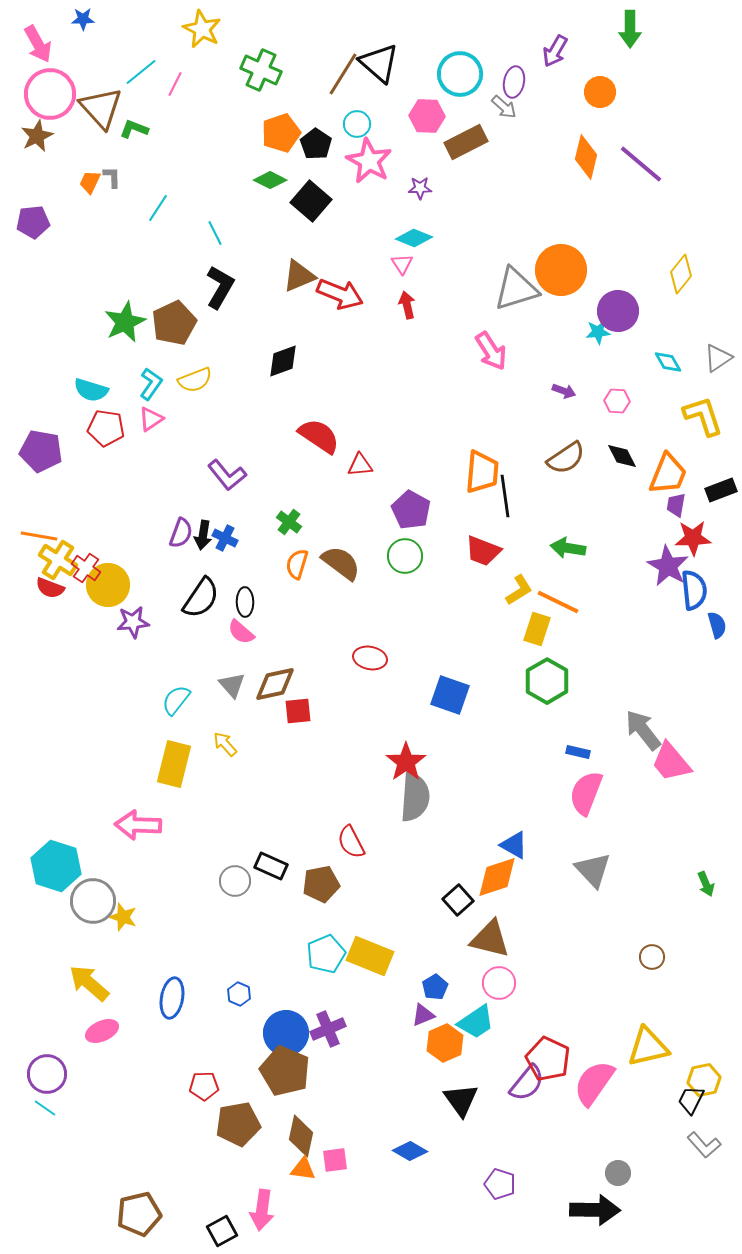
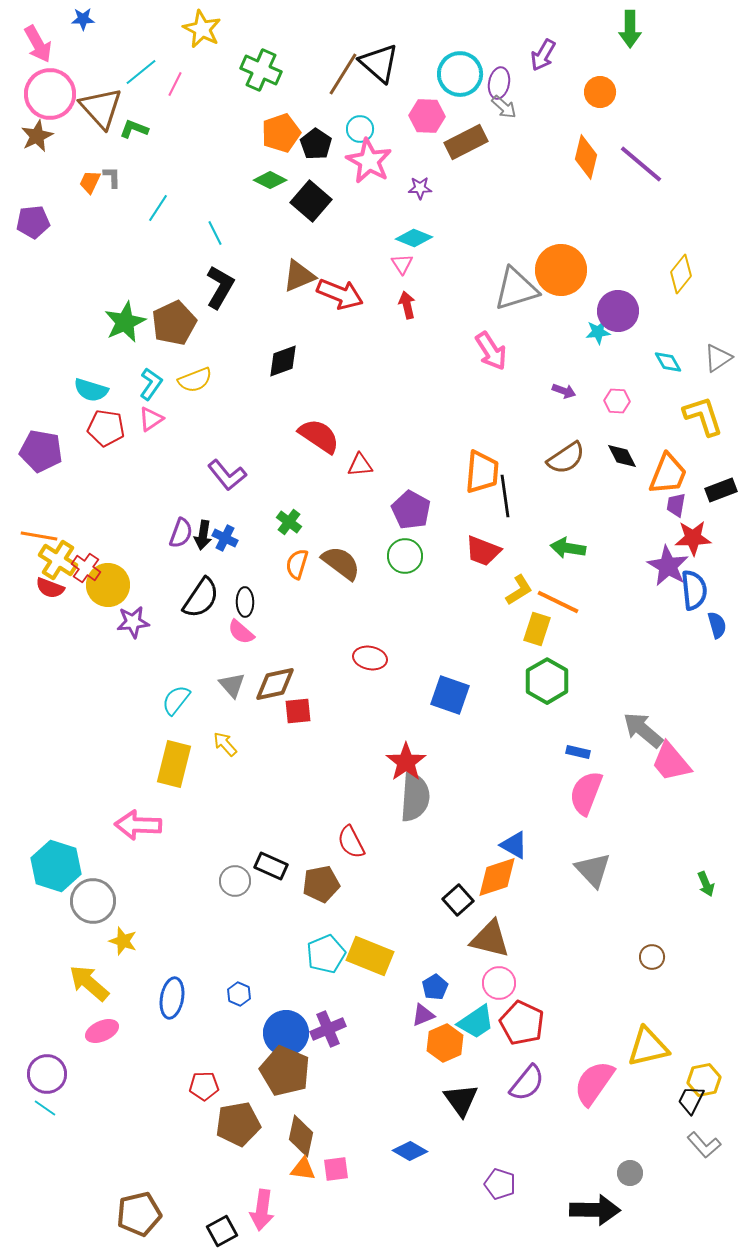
purple arrow at (555, 51): moved 12 px left, 4 px down
purple ellipse at (514, 82): moved 15 px left, 1 px down
cyan circle at (357, 124): moved 3 px right, 5 px down
gray arrow at (643, 730): rotated 12 degrees counterclockwise
yellow star at (123, 917): moved 24 px down
red pentagon at (548, 1059): moved 26 px left, 36 px up
pink square at (335, 1160): moved 1 px right, 9 px down
gray circle at (618, 1173): moved 12 px right
